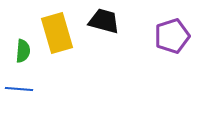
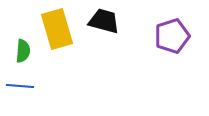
yellow rectangle: moved 4 px up
blue line: moved 1 px right, 3 px up
